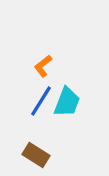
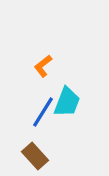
blue line: moved 2 px right, 11 px down
brown rectangle: moved 1 px left, 1 px down; rotated 16 degrees clockwise
